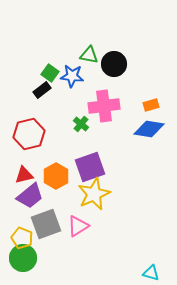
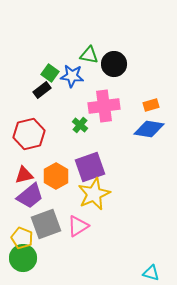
green cross: moved 1 px left, 1 px down
